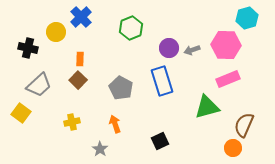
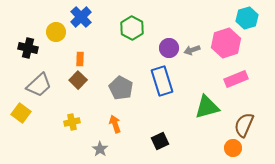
green hexagon: moved 1 px right; rotated 10 degrees counterclockwise
pink hexagon: moved 2 px up; rotated 20 degrees counterclockwise
pink rectangle: moved 8 px right
